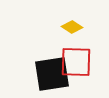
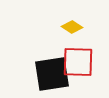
red square: moved 2 px right
